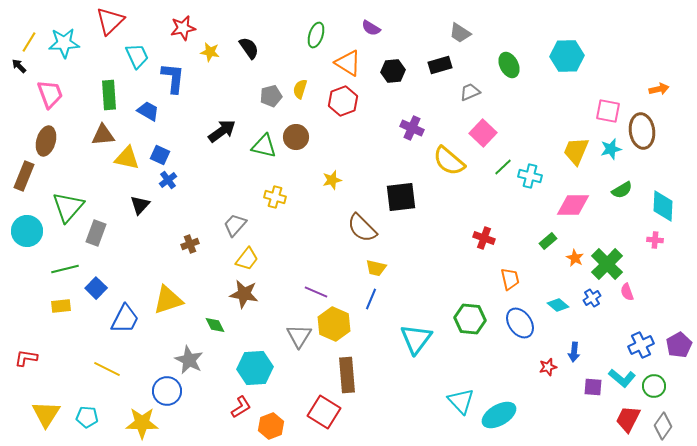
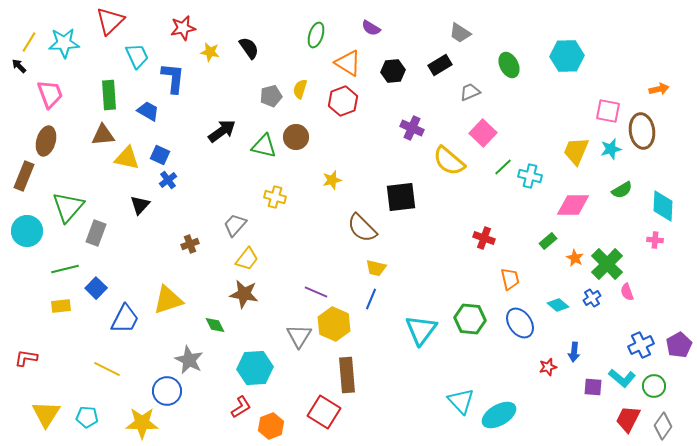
black rectangle at (440, 65): rotated 15 degrees counterclockwise
cyan triangle at (416, 339): moved 5 px right, 9 px up
